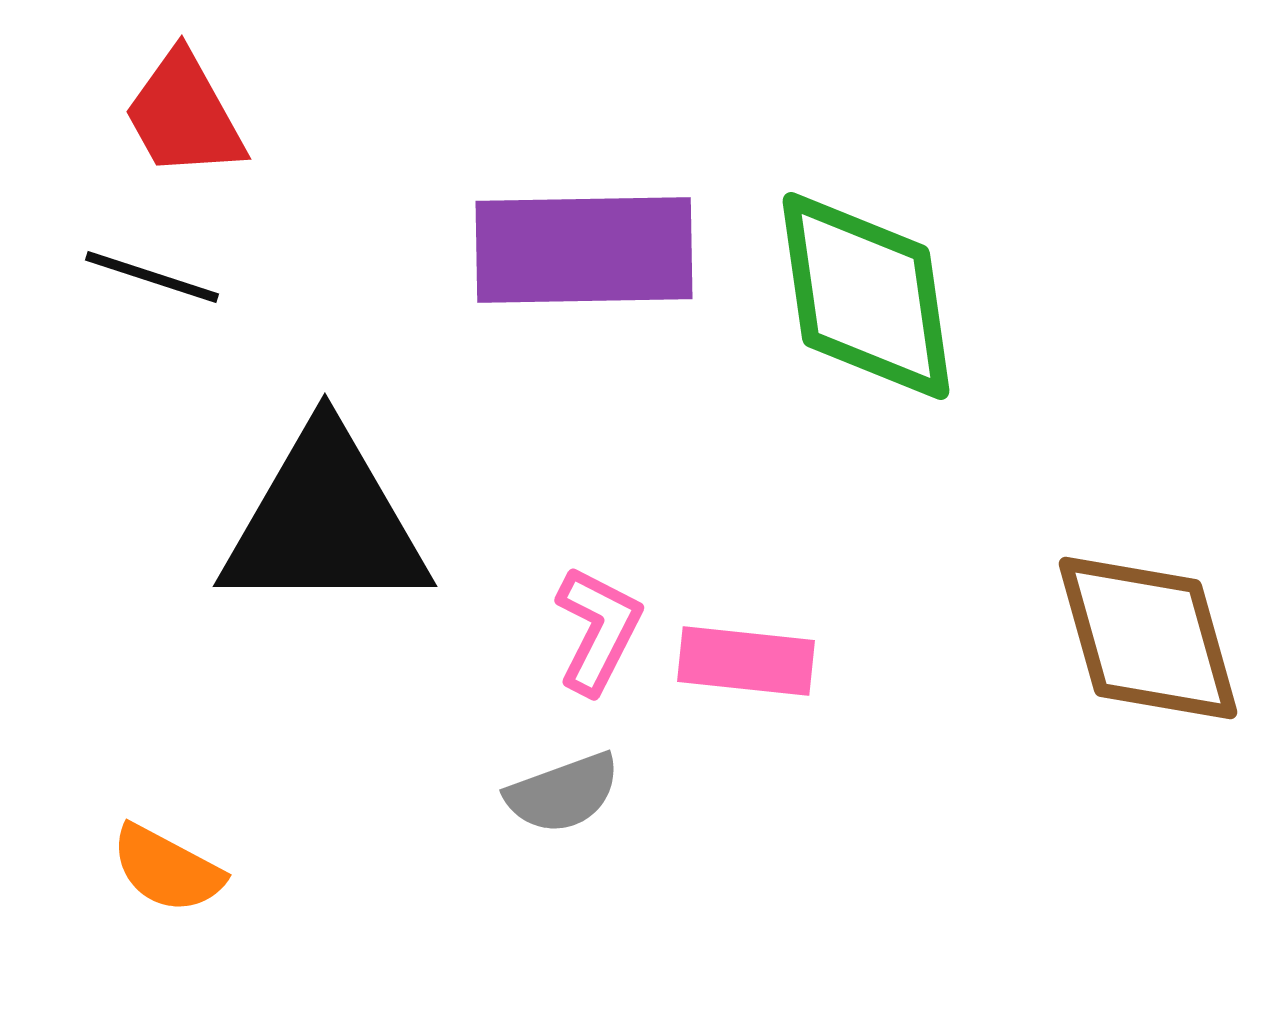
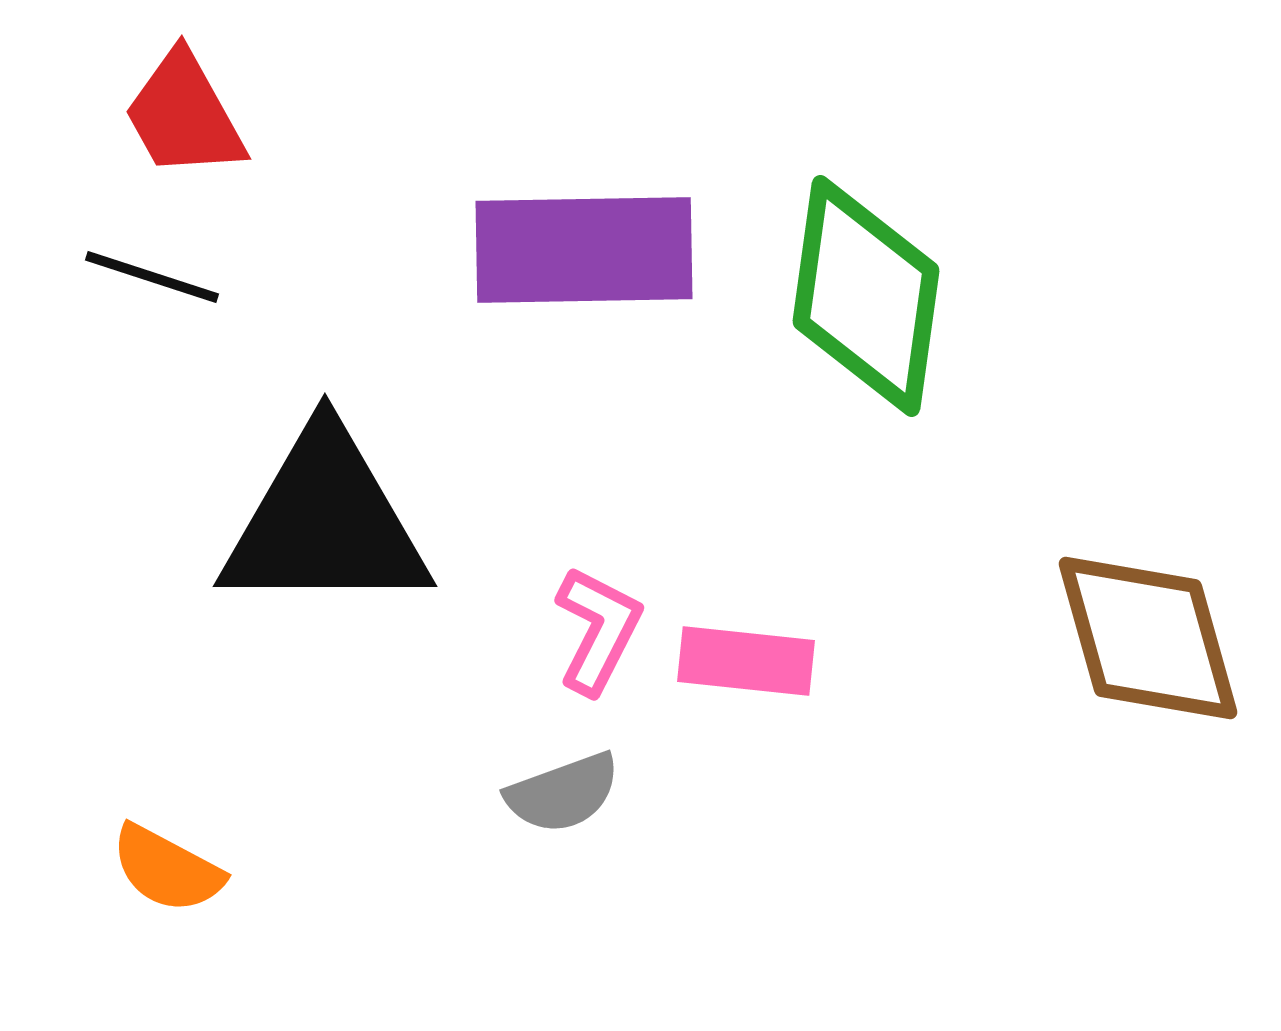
green diamond: rotated 16 degrees clockwise
